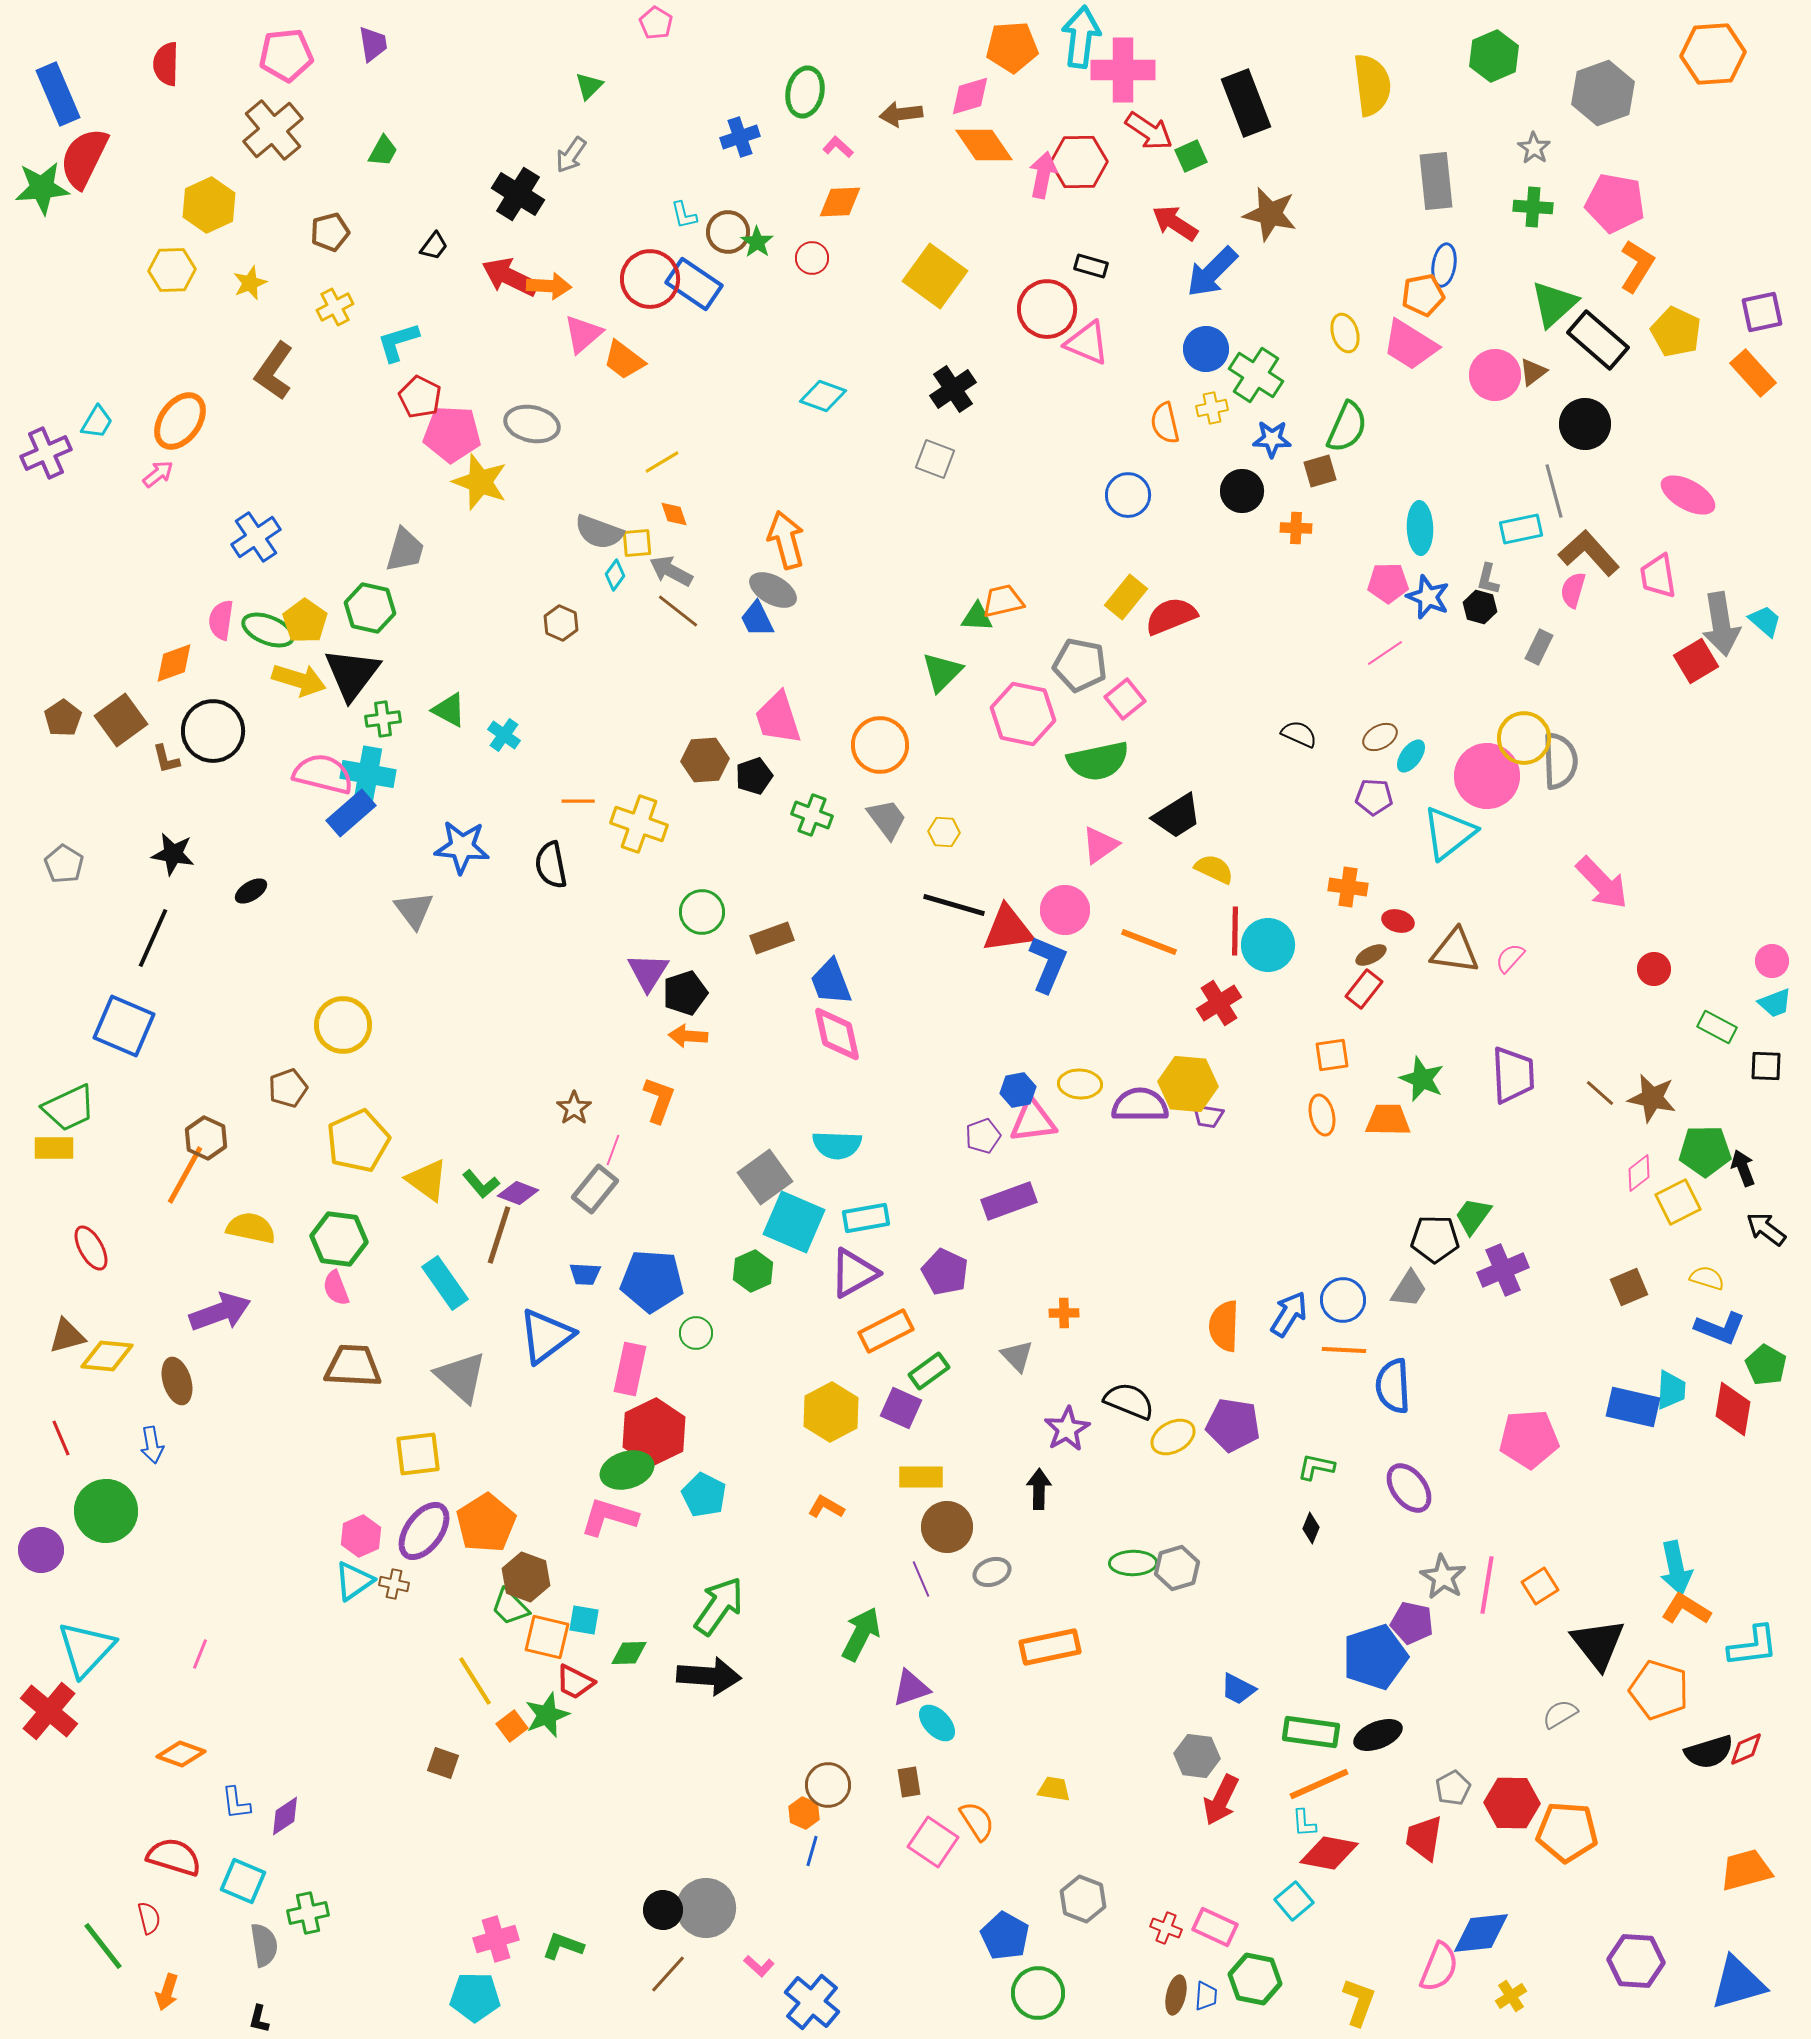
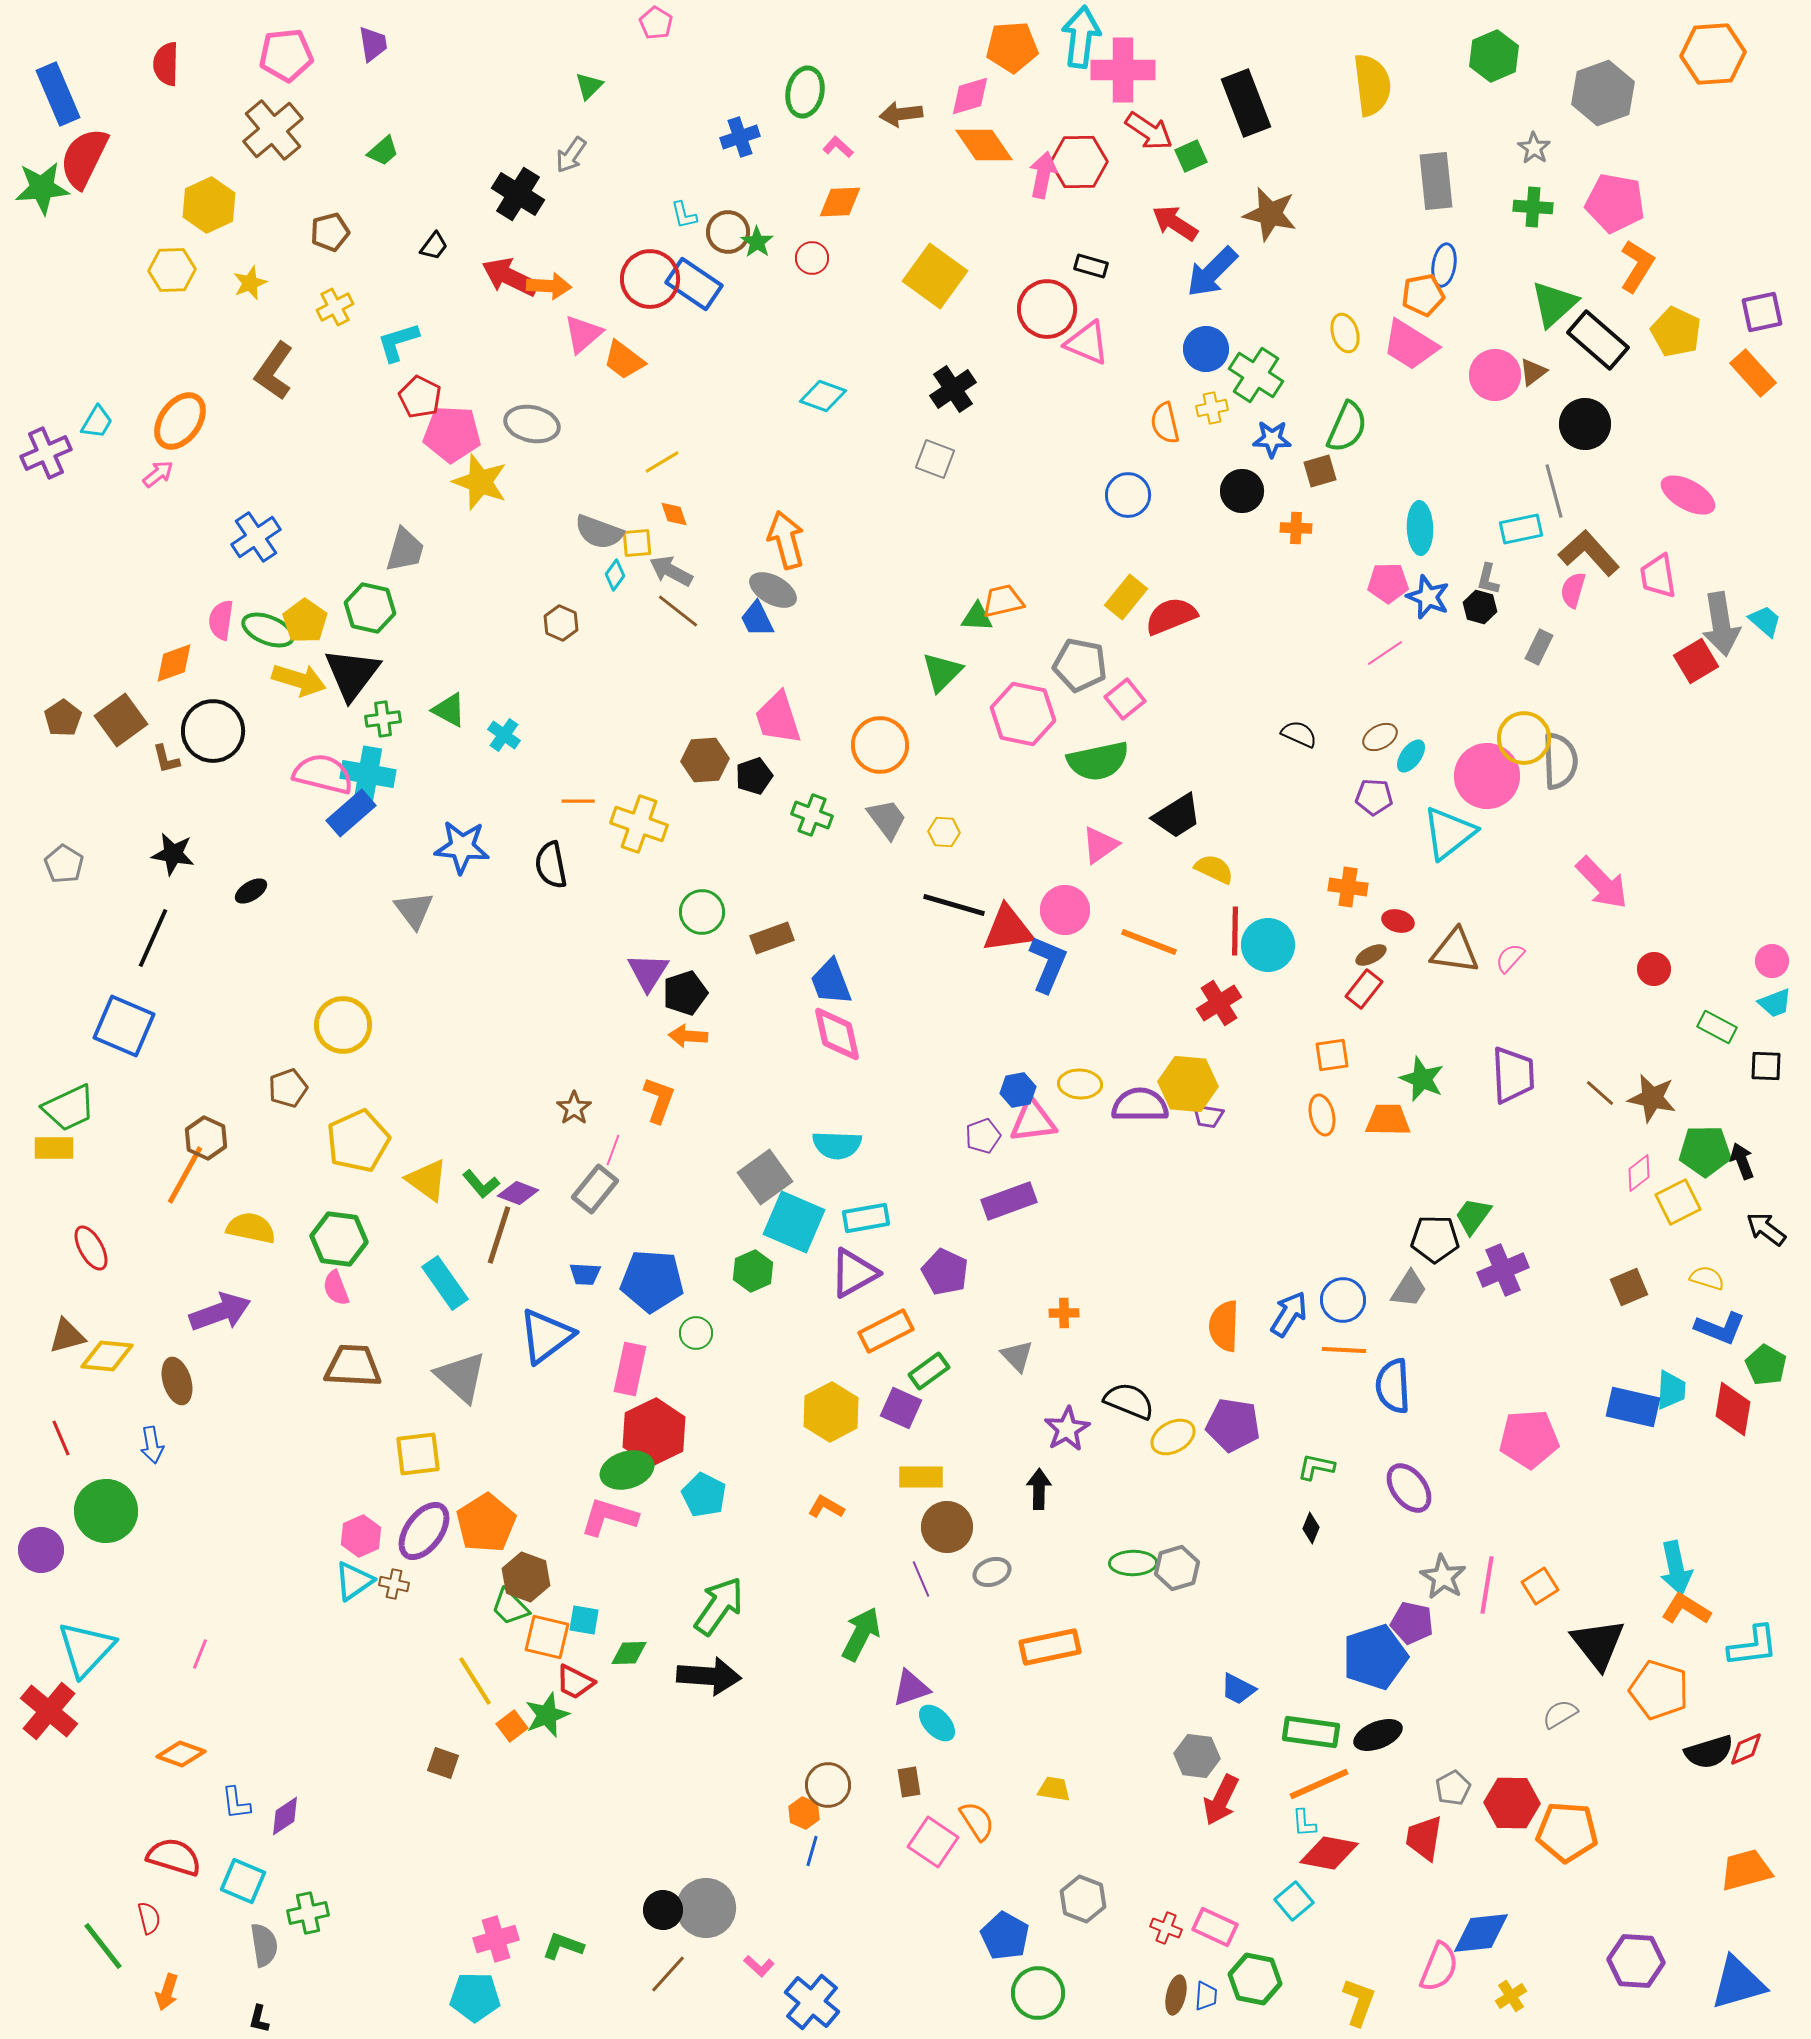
green trapezoid at (383, 151): rotated 20 degrees clockwise
black arrow at (1743, 1168): moved 1 px left, 7 px up
